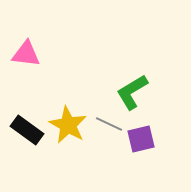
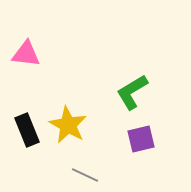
gray line: moved 24 px left, 51 px down
black rectangle: rotated 32 degrees clockwise
